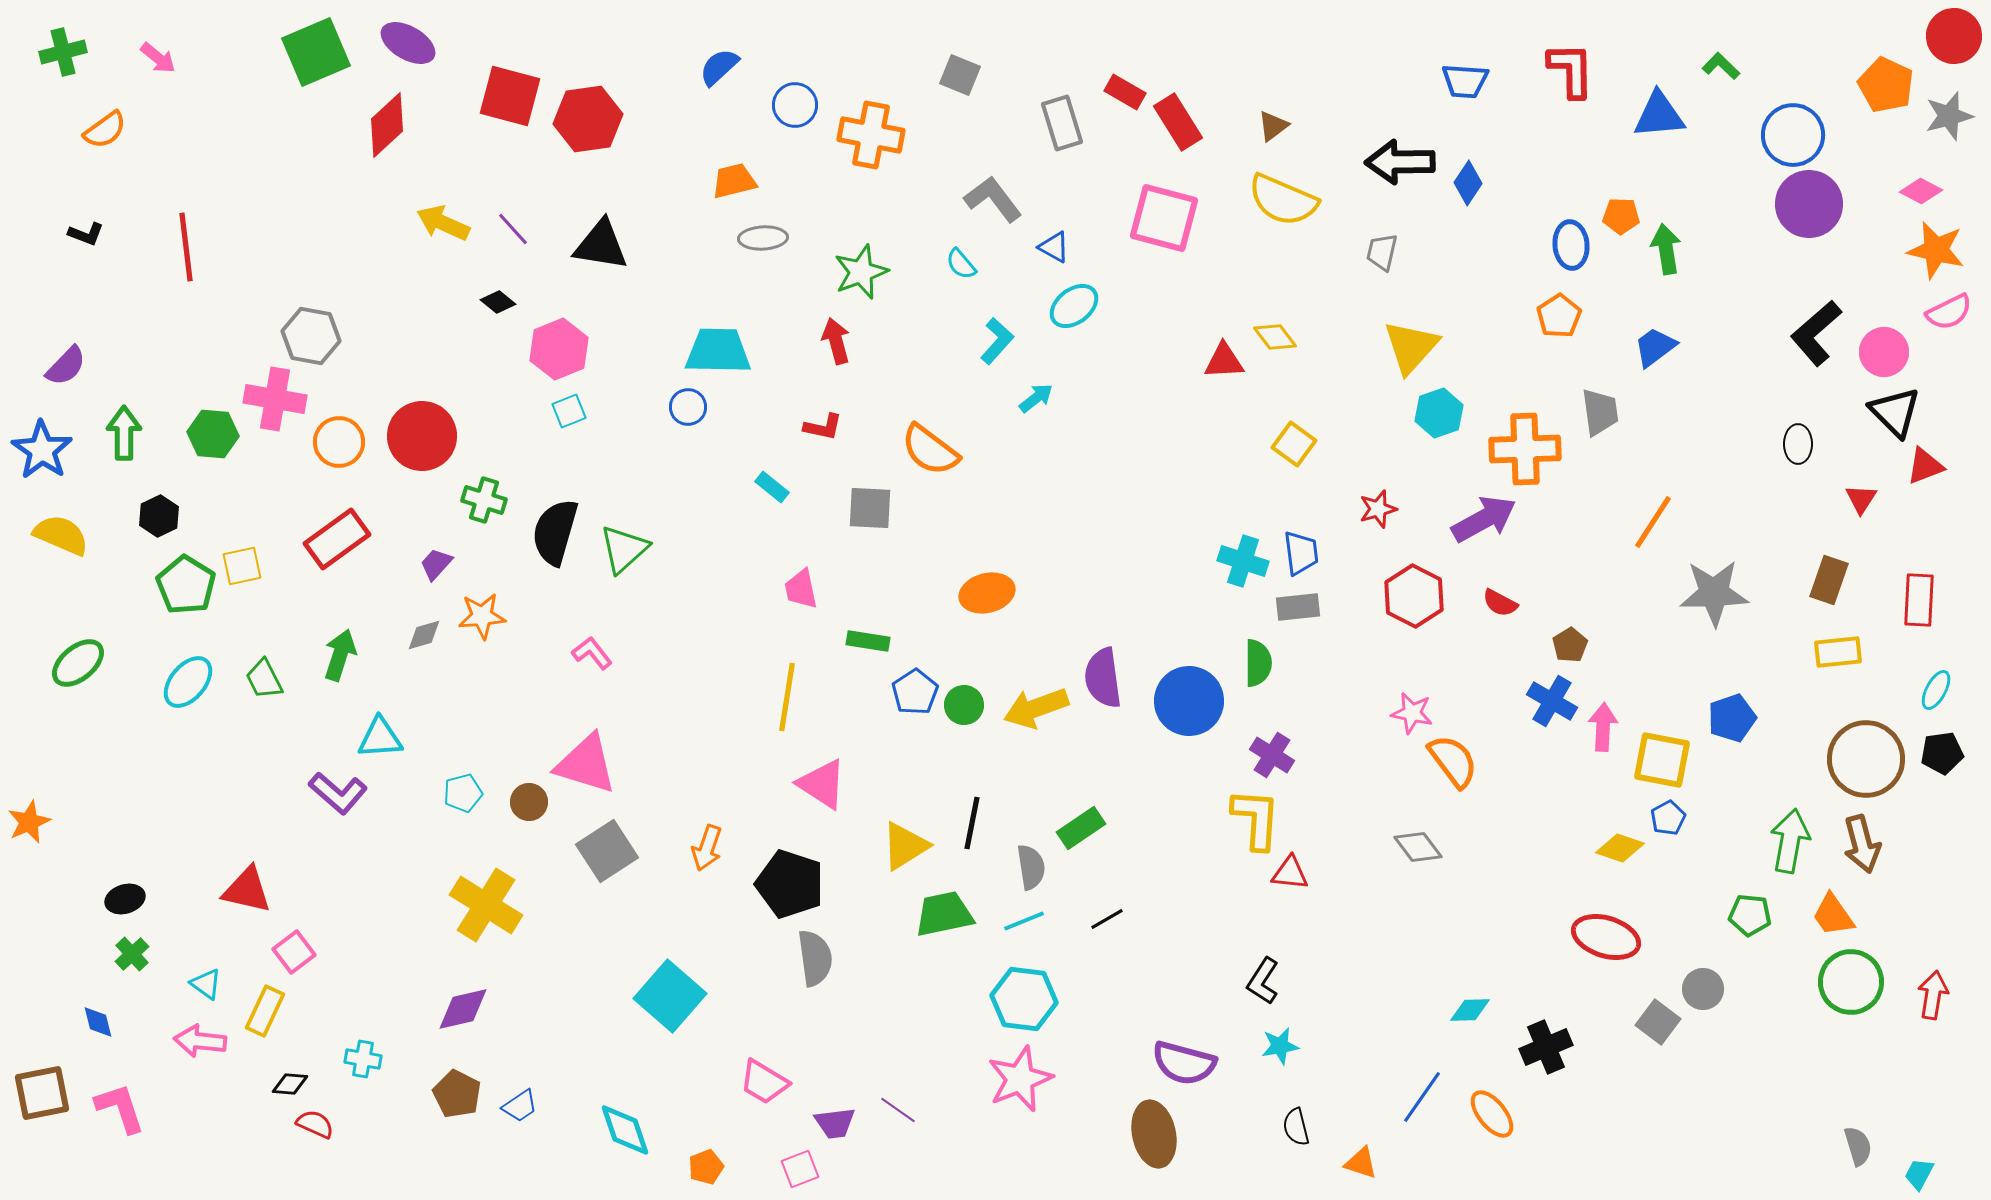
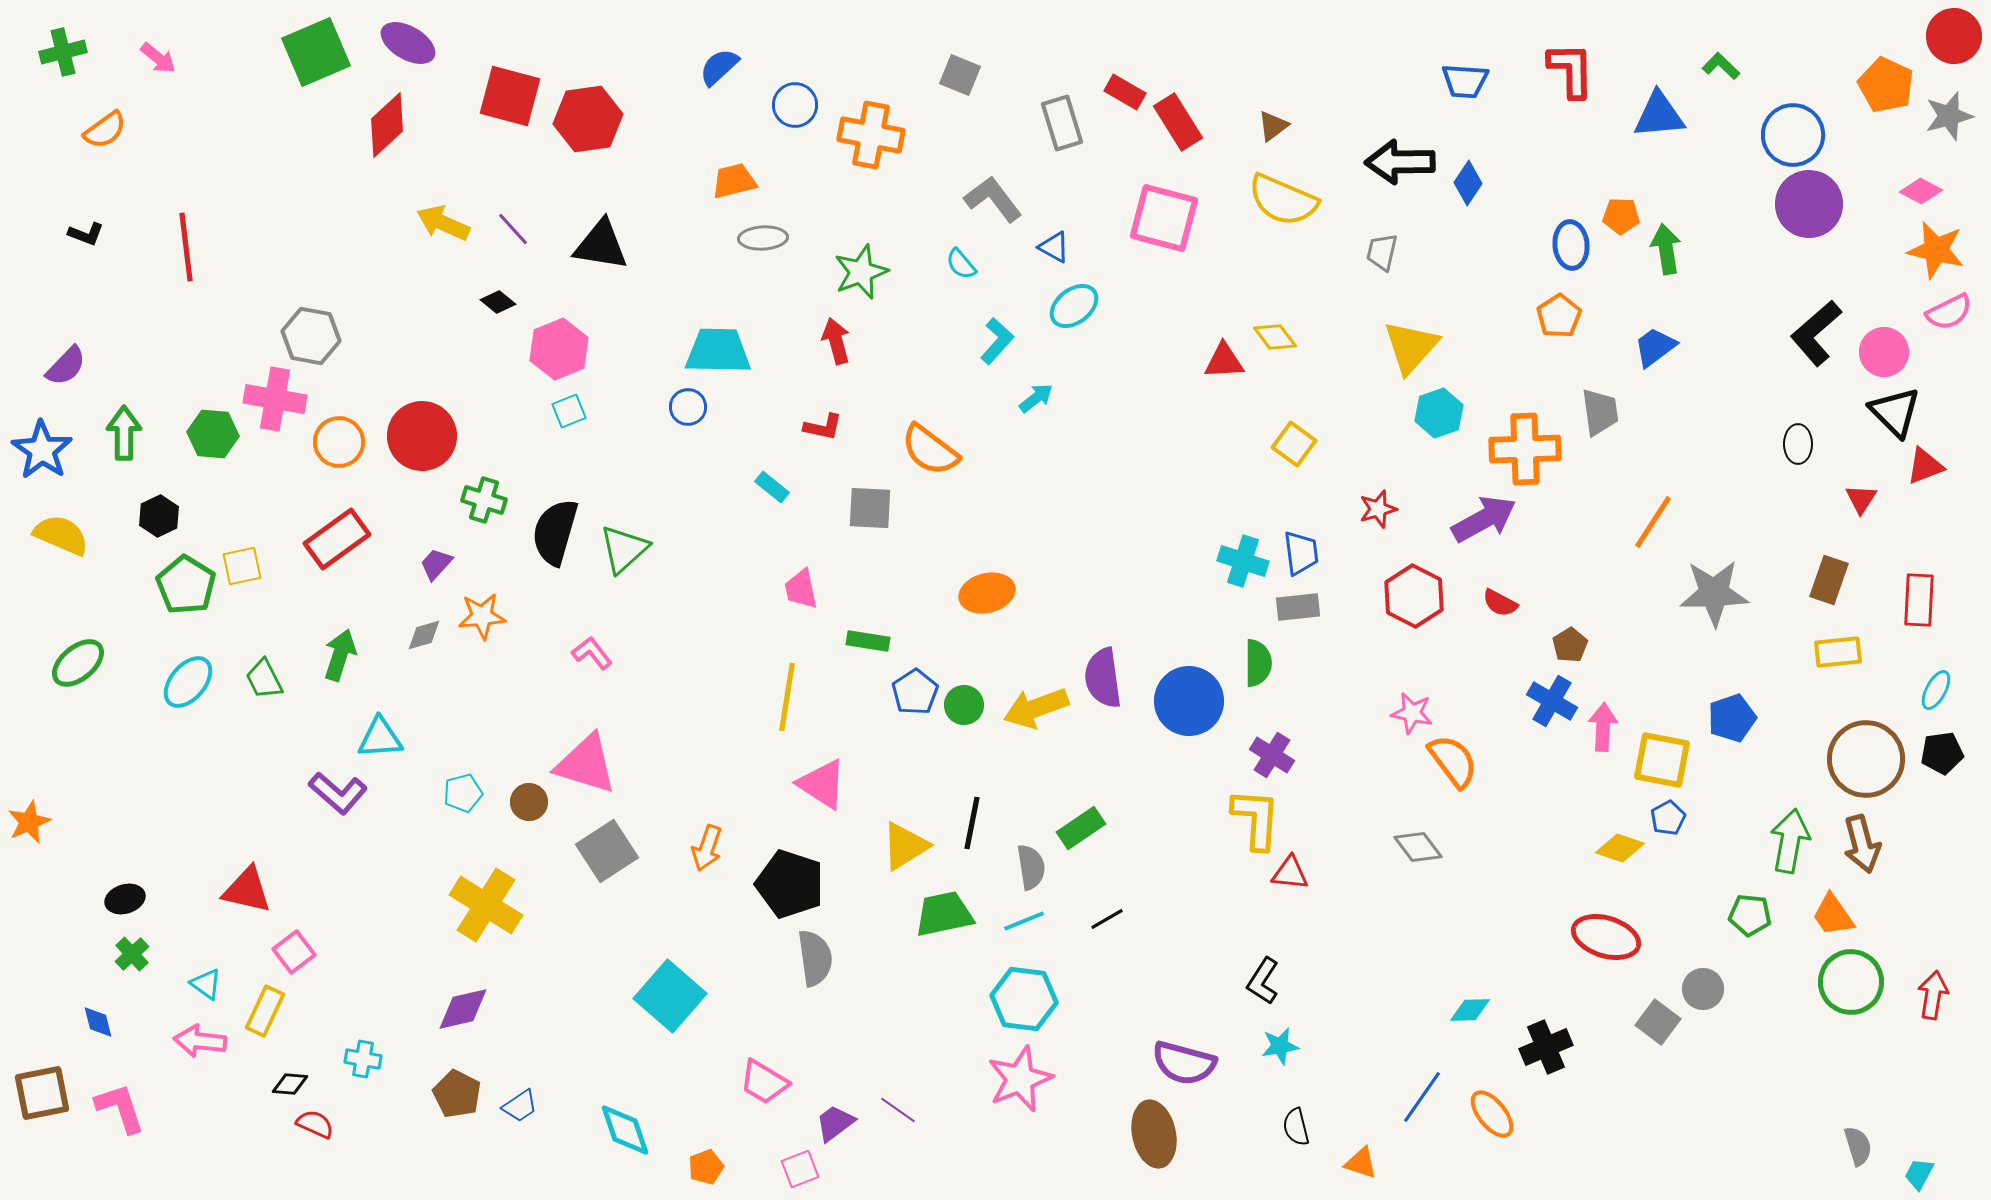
purple trapezoid at (835, 1123): rotated 150 degrees clockwise
